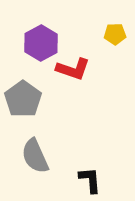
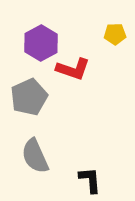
gray pentagon: moved 6 px right, 2 px up; rotated 12 degrees clockwise
